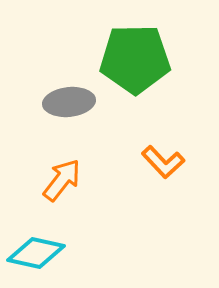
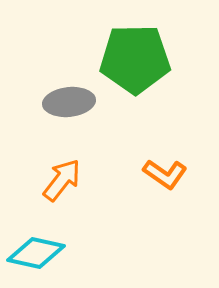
orange L-shape: moved 2 px right, 12 px down; rotated 12 degrees counterclockwise
